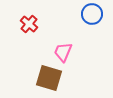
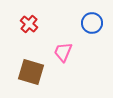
blue circle: moved 9 px down
brown square: moved 18 px left, 6 px up
